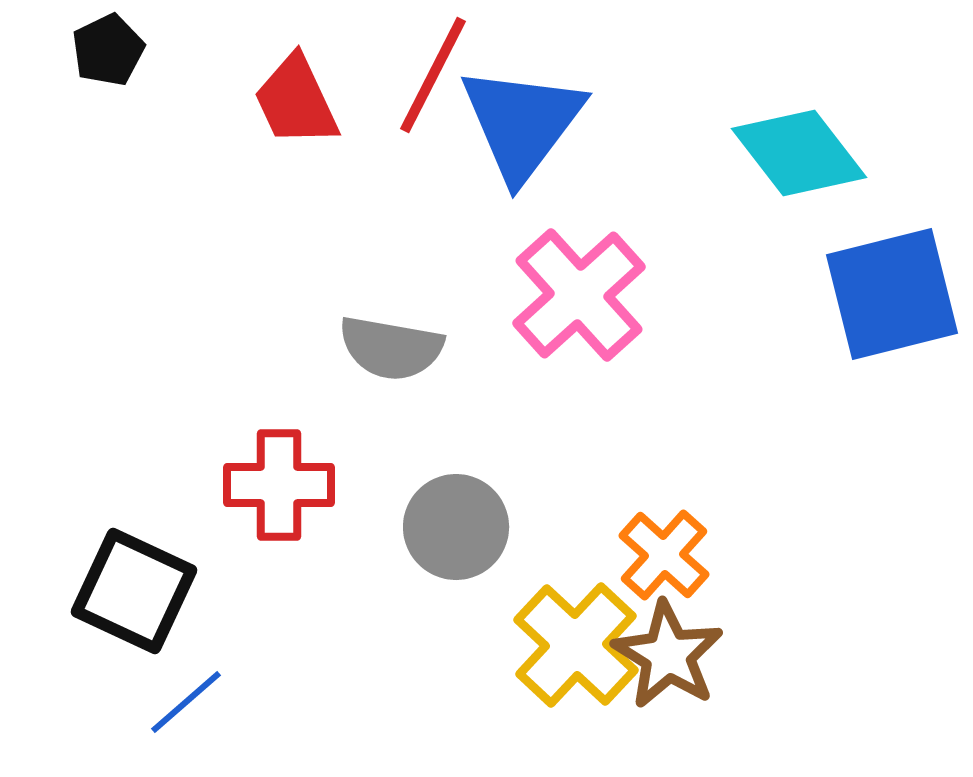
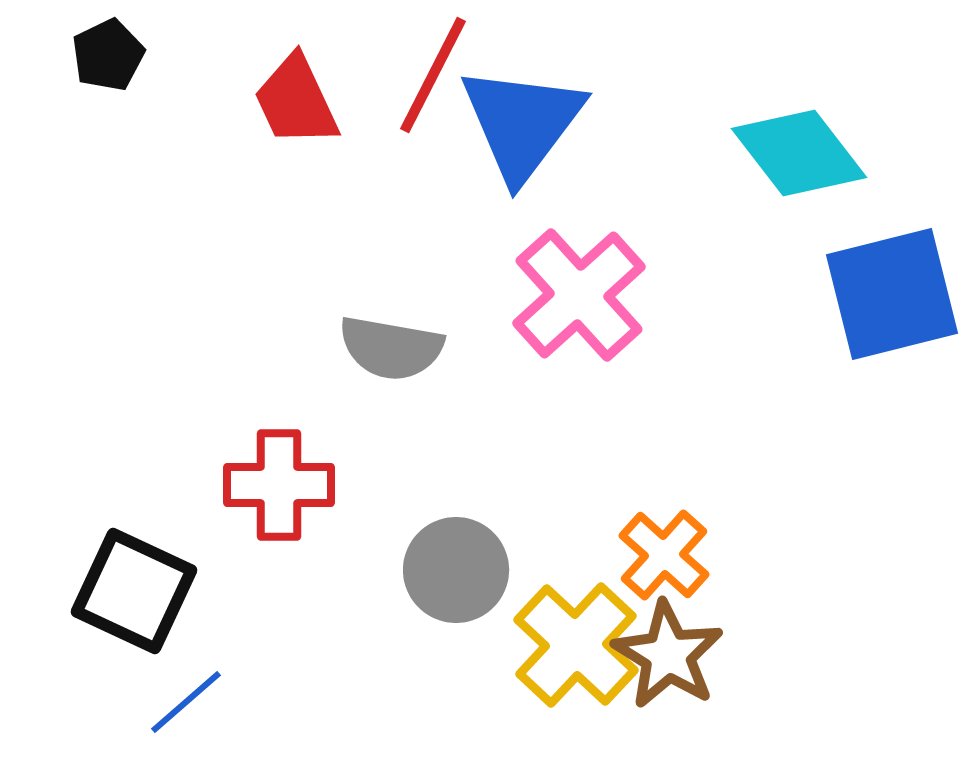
black pentagon: moved 5 px down
gray circle: moved 43 px down
